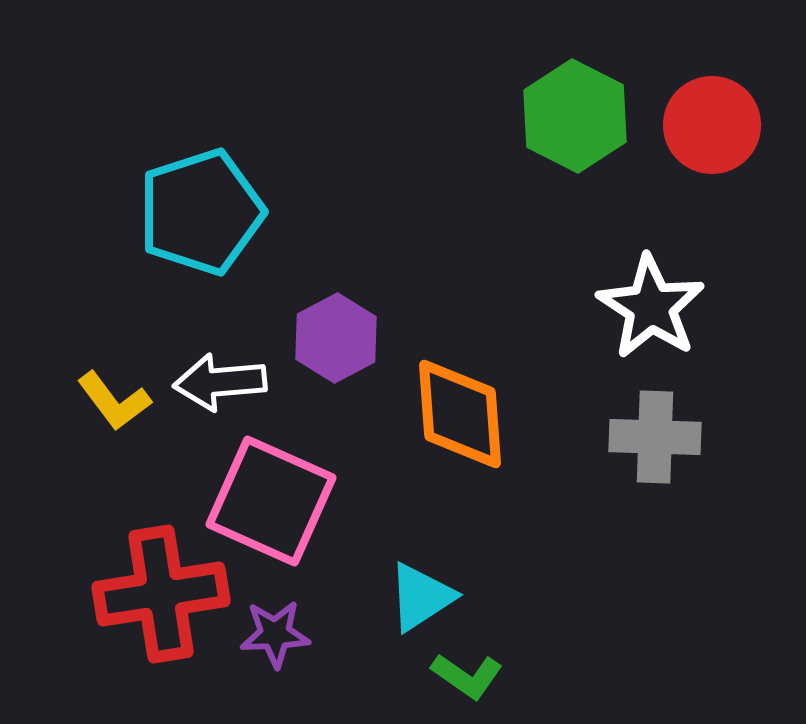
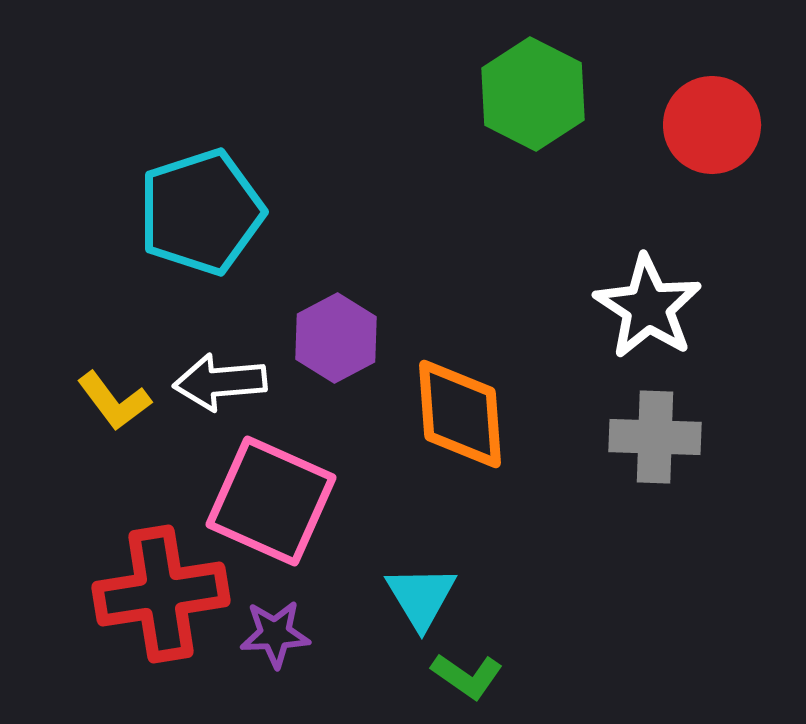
green hexagon: moved 42 px left, 22 px up
white star: moved 3 px left
cyan triangle: rotated 28 degrees counterclockwise
